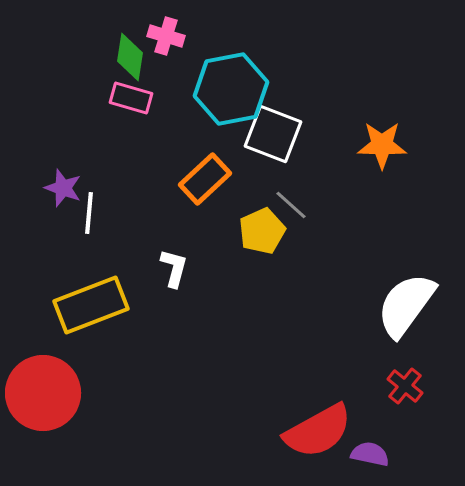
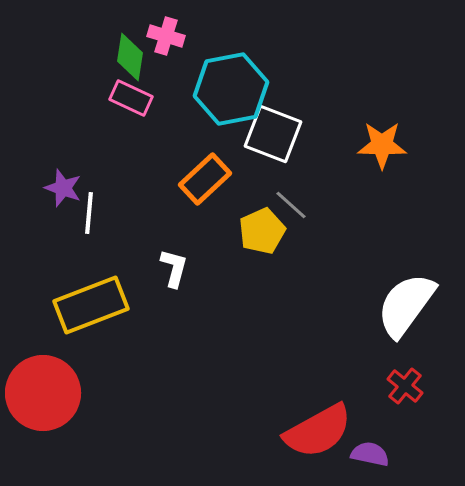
pink rectangle: rotated 9 degrees clockwise
